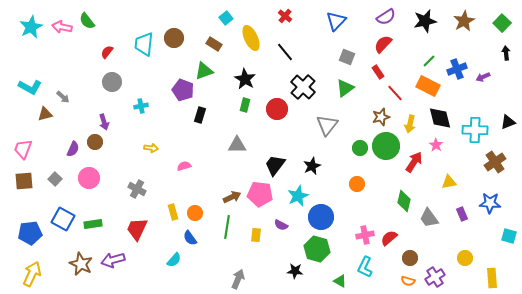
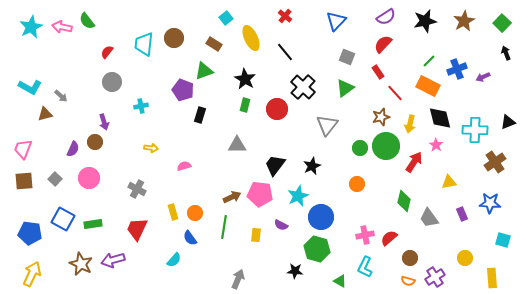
black arrow at (506, 53): rotated 16 degrees counterclockwise
gray arrow at (63, 97): moved 2 px left, 1 px up
green line at (227, 227): moved 3 px left
blue pentagon at (30, 233): rotated 15 degrees clockwise
cyan square at (509, 236): moved 6 px left, 4 px down
